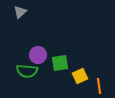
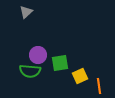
gray triangle: moved 6 px right
green semicircle: moved 3 px right
